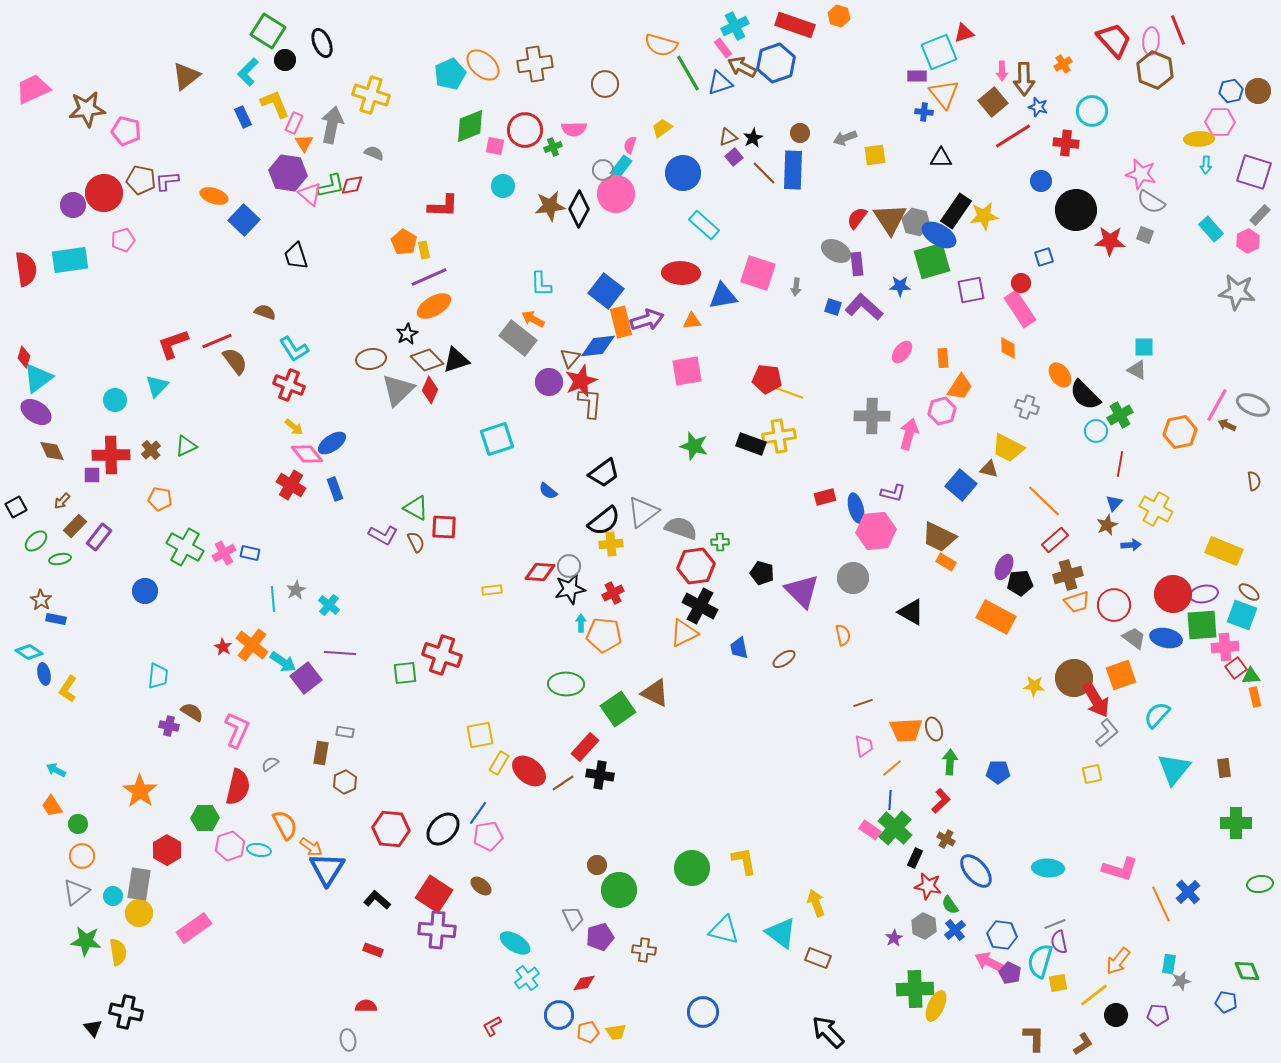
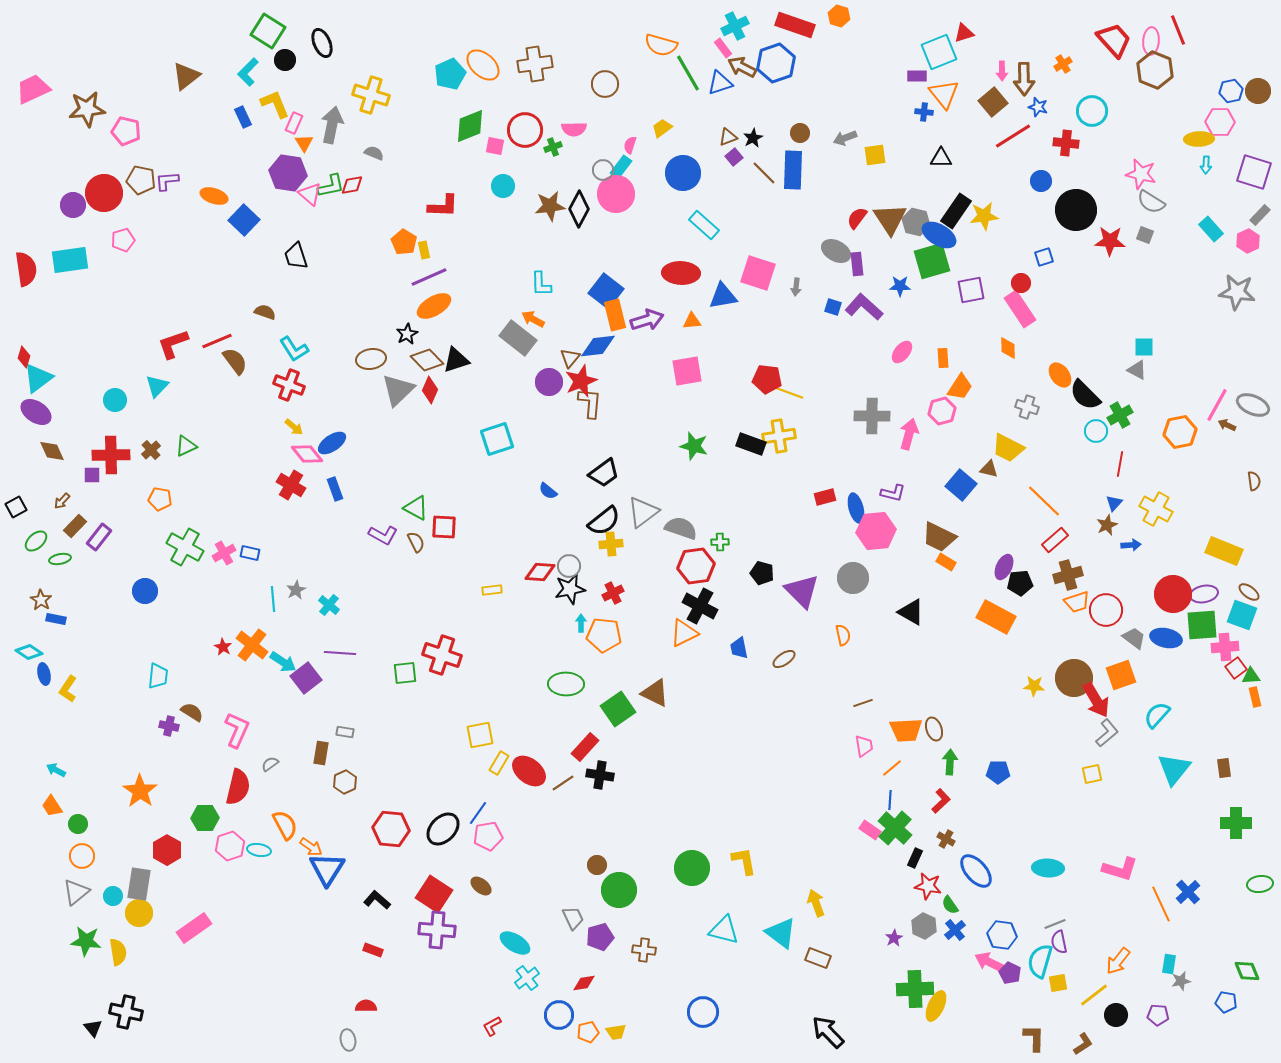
orange rectangle at (621, 322): moved 6 px left, 7 px up
red circle at (1114, 605): moved 8 px left, 5 px down
